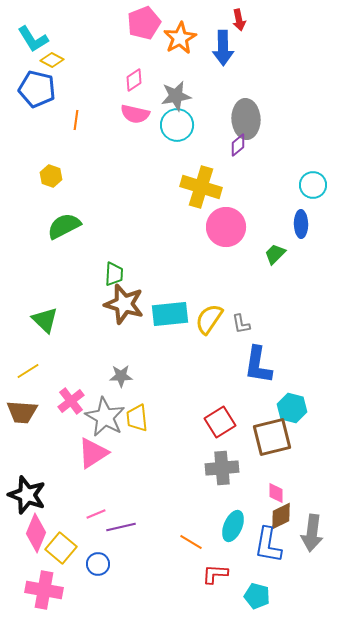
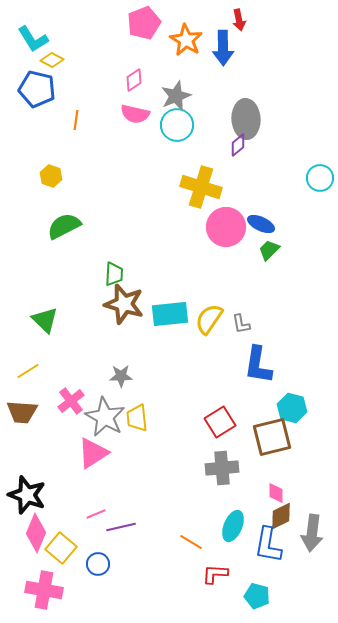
orange star at (180, 38): moved 6 px right, 2 px down; rotated 12 degrees counterclockwise
gray star at (176, 96): rotated 12 degrees counterclockwise
cyan circle at (313, 185): moved 7 px right, 7 px up
blue ellipse at (301, 224): moved 40 px left; rotated 64 degrees counterclockwise
green trapezoid at (275, 254): moved 6 px left, 4 px up
